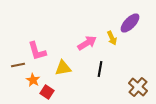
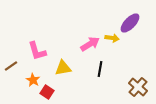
yellow arrow: rotated 56 degrees counterclockwise
pink arrow: moved 3 px right, 1 px down
brown line: moved 7 px left, 1 px down; rotated 24 degrees counterclockwise
